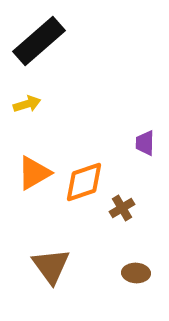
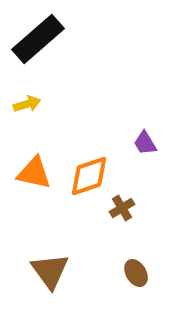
black rectangle: moved 1 px left, 2 px up
purple trapezoid: rotated 32 degrees counterclockwise
orange triangle: rotated 42 degrees clockwise
orange diamond: moved 5 px right, 6 px up
brown triangle: moved 1 px left, 5 px down
brown ellipse: rotated 56 degrees clockwise
